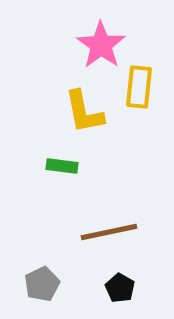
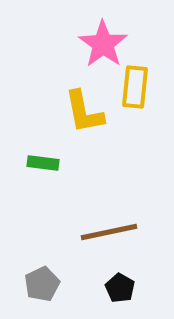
pink star: moved 2 px right, 1 px up
yellow rectangle: moved 4 px left
green rectangle: moved 19 px left, 3 px up
